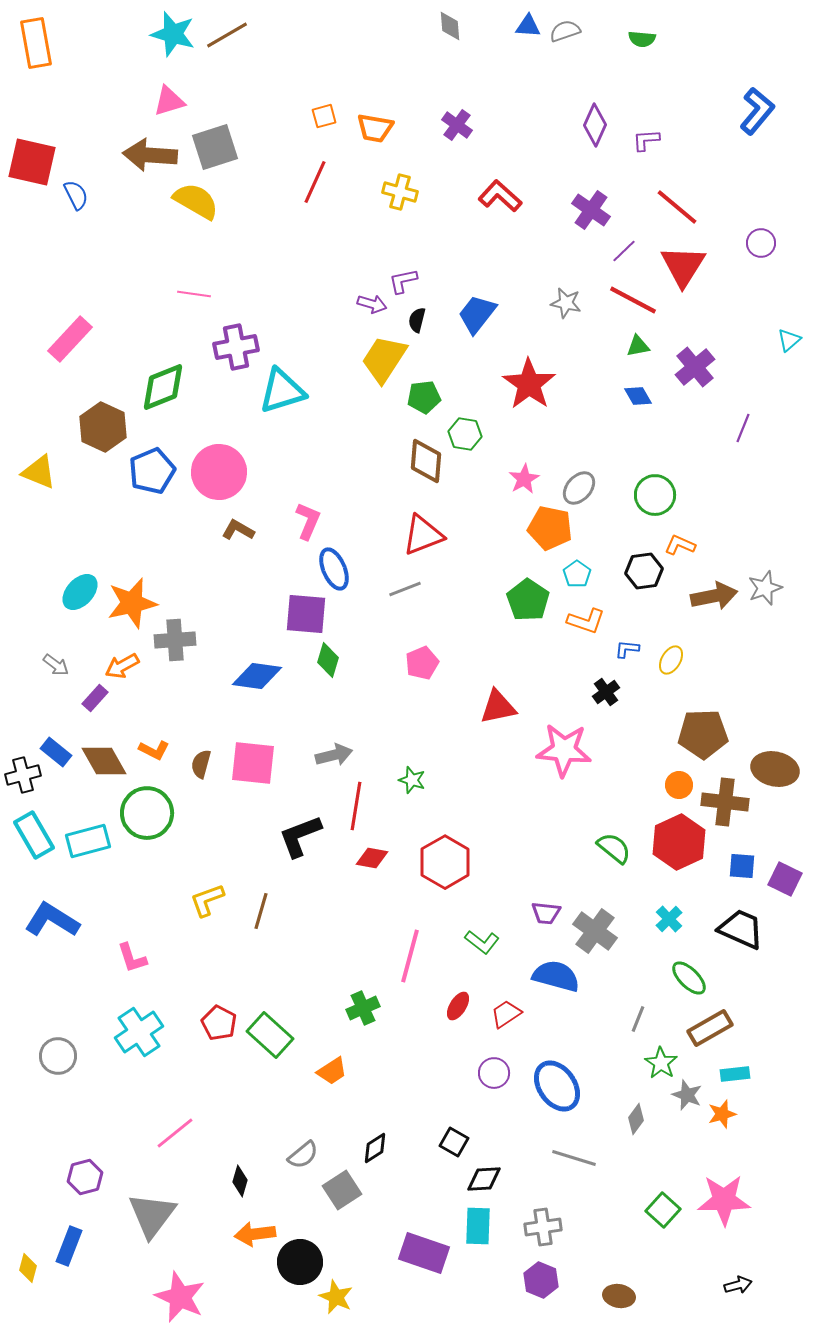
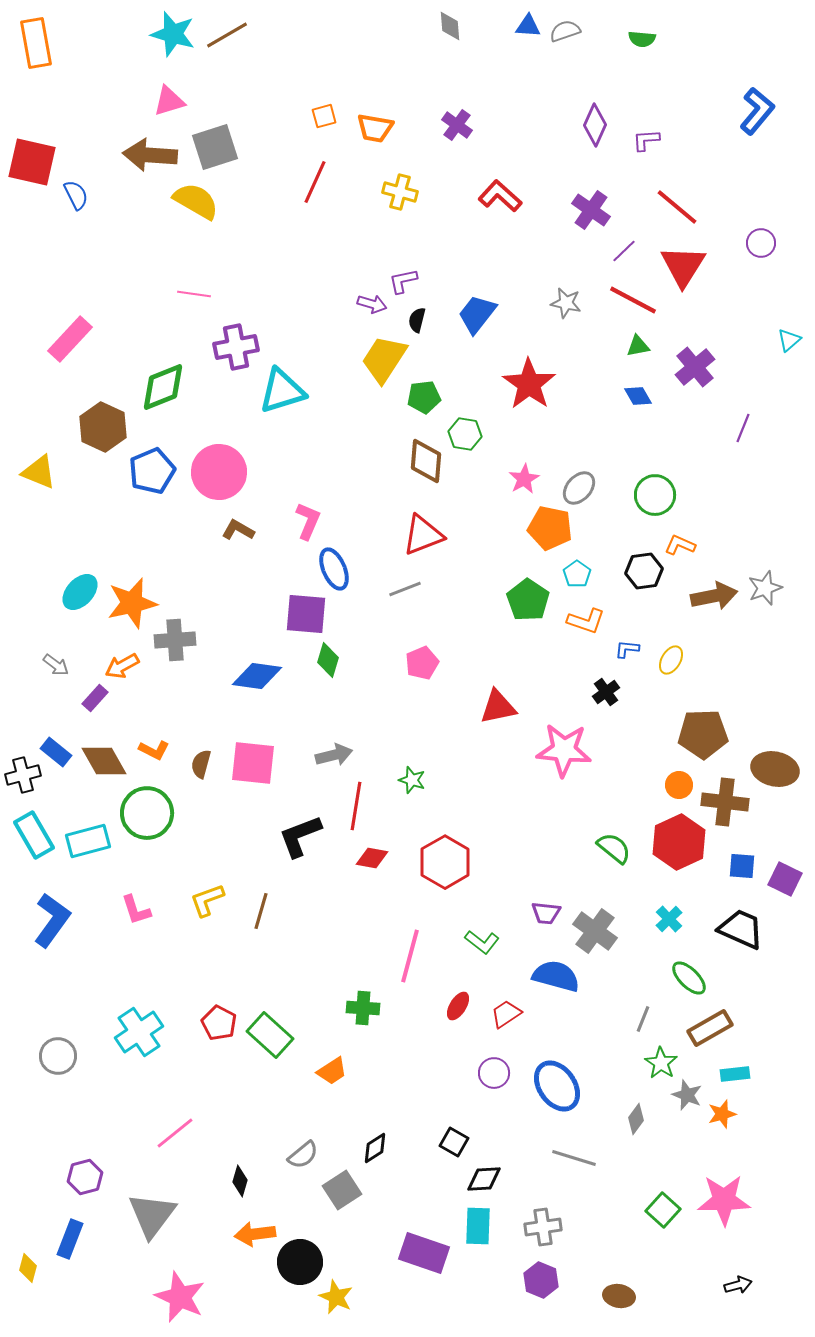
blue L-shape at (52, 920): rotated 94 degrees clockwise
pink L-shape at (132, 958): moved 4 px right, 48 px up
green cross at (363, 1008): rotated 28 degrees clockwise
gray line at (638, 1019): moved 5 px right
blue rectangle at (69, 1246): moved 1 px right, 7 px up
